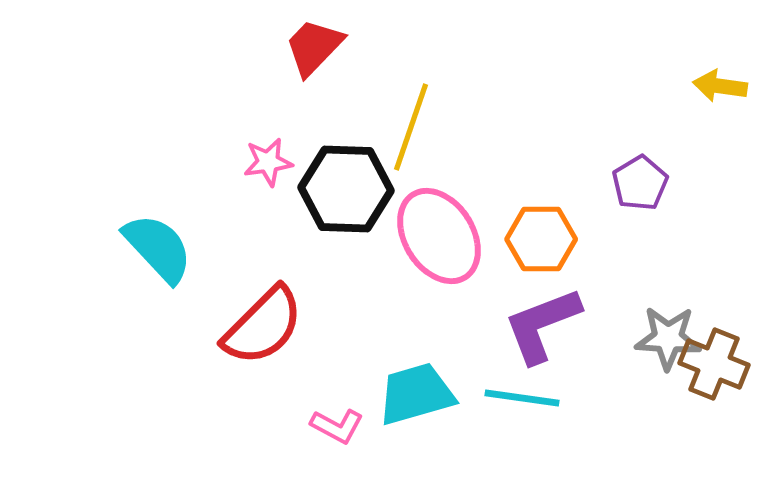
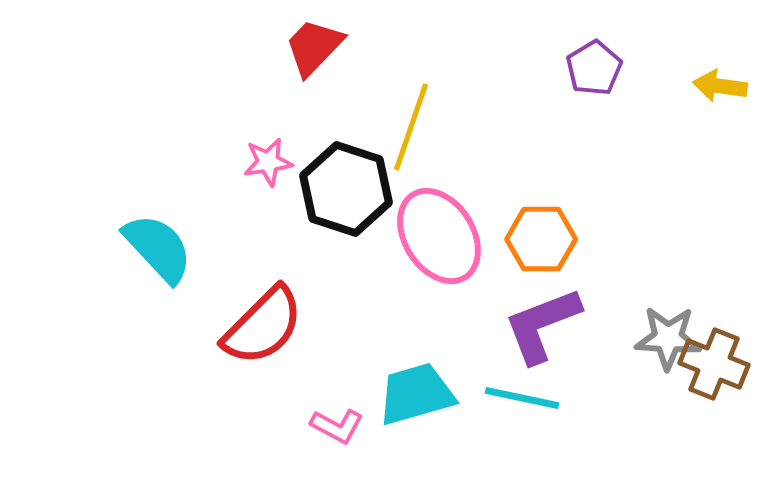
purple pentagon: moved 46 px left, 115 px up
black hexagon: rotated 16 degrees clockwise
cyan line: rotated 4 degrees clockwise
